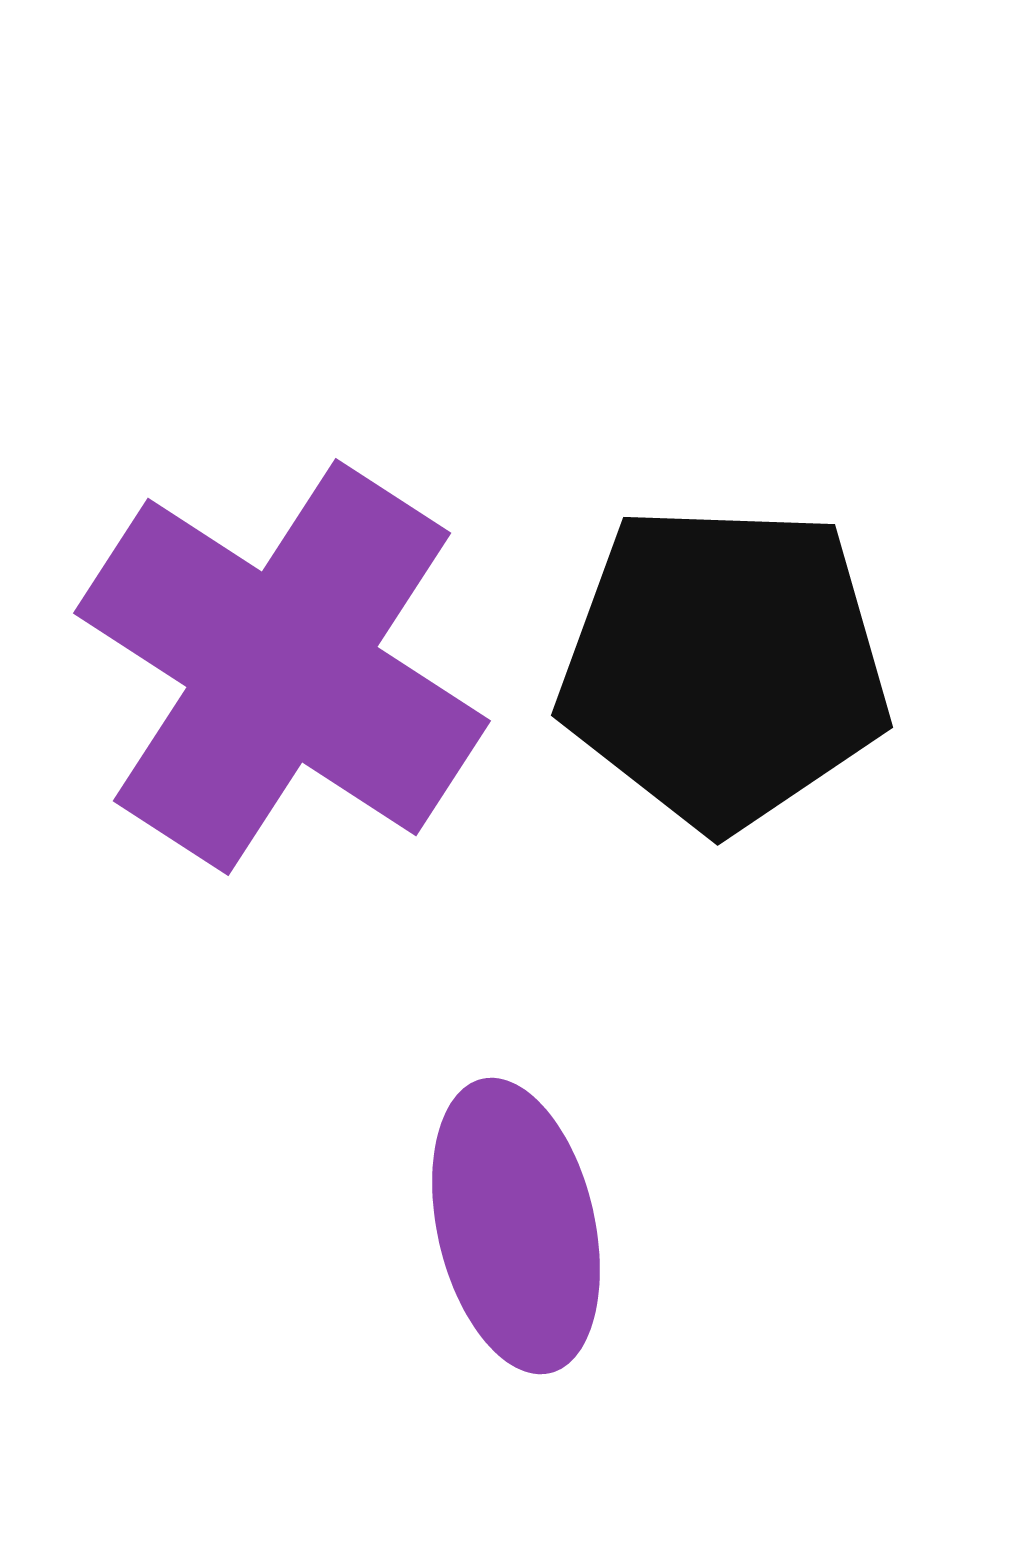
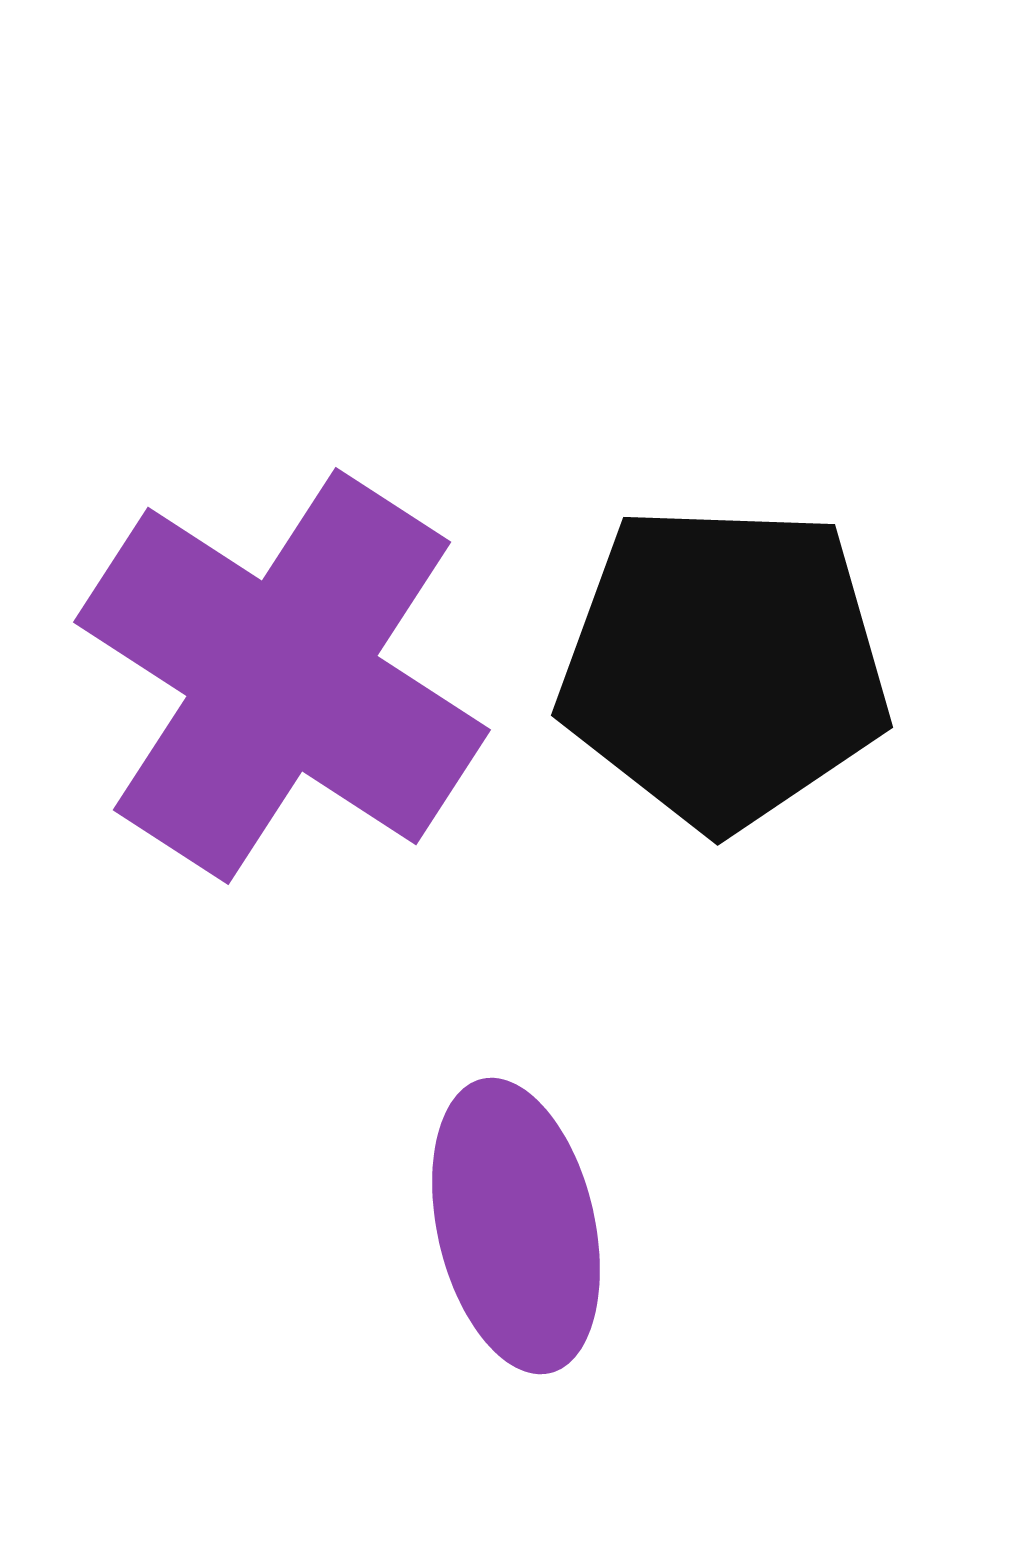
purple cross: moved 9 px down
